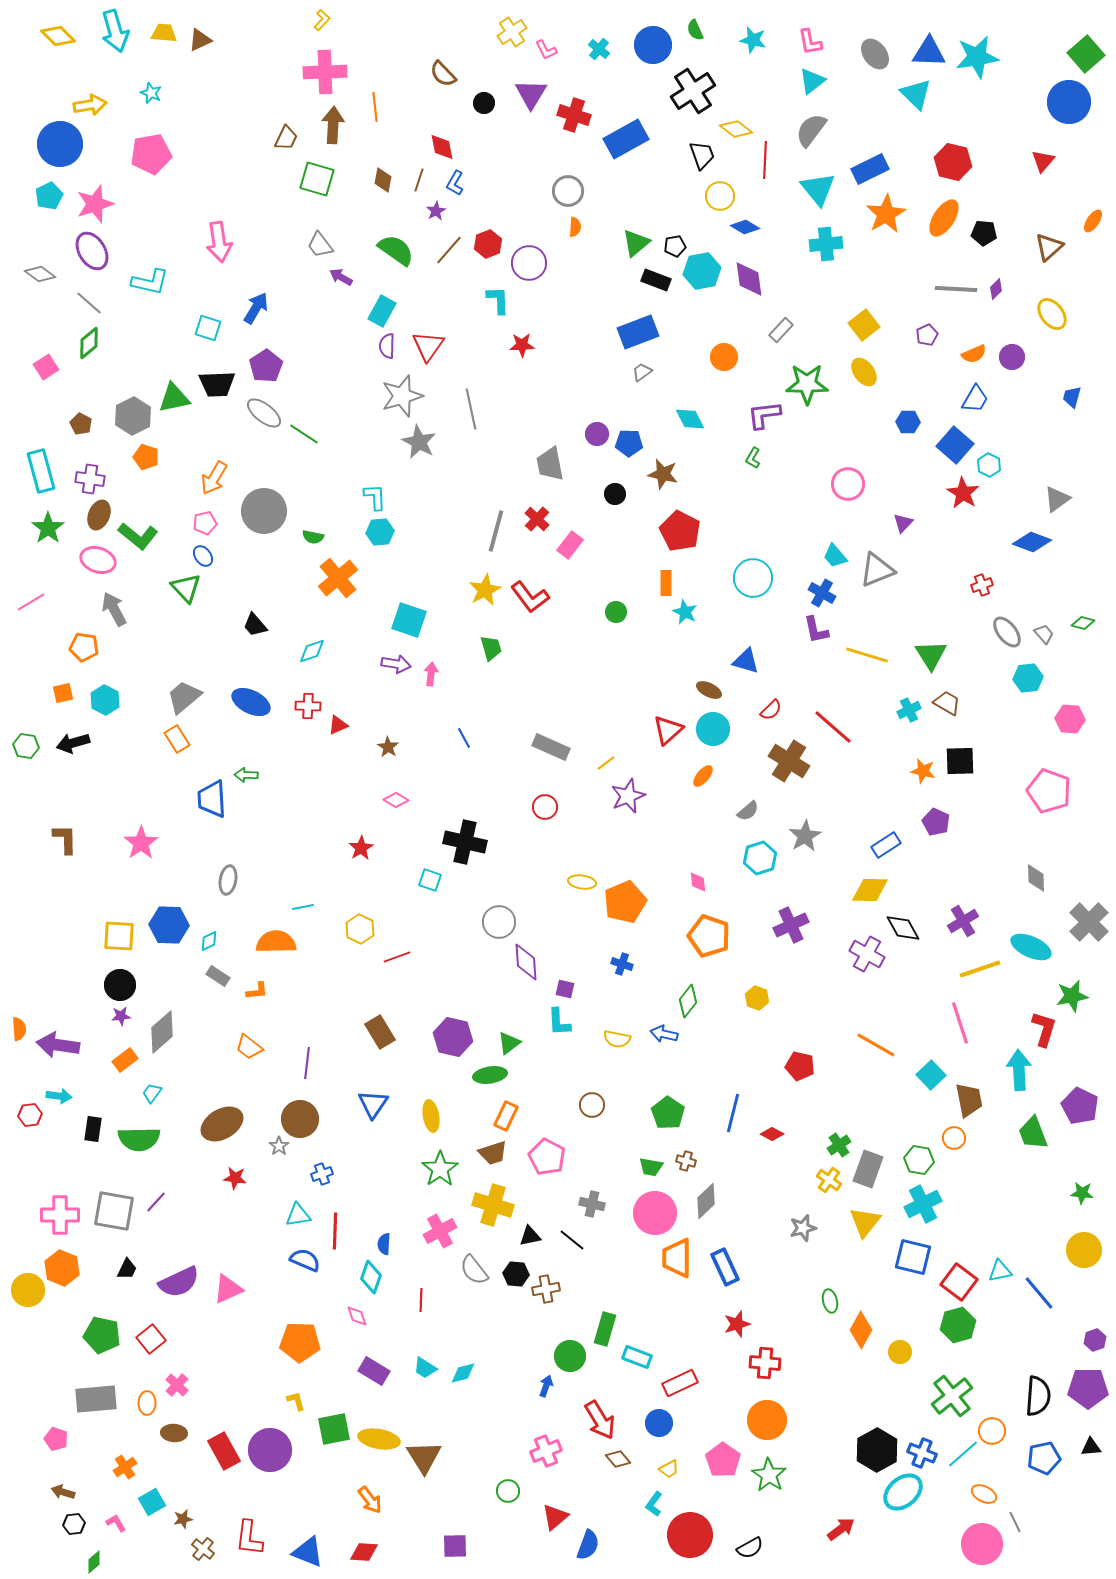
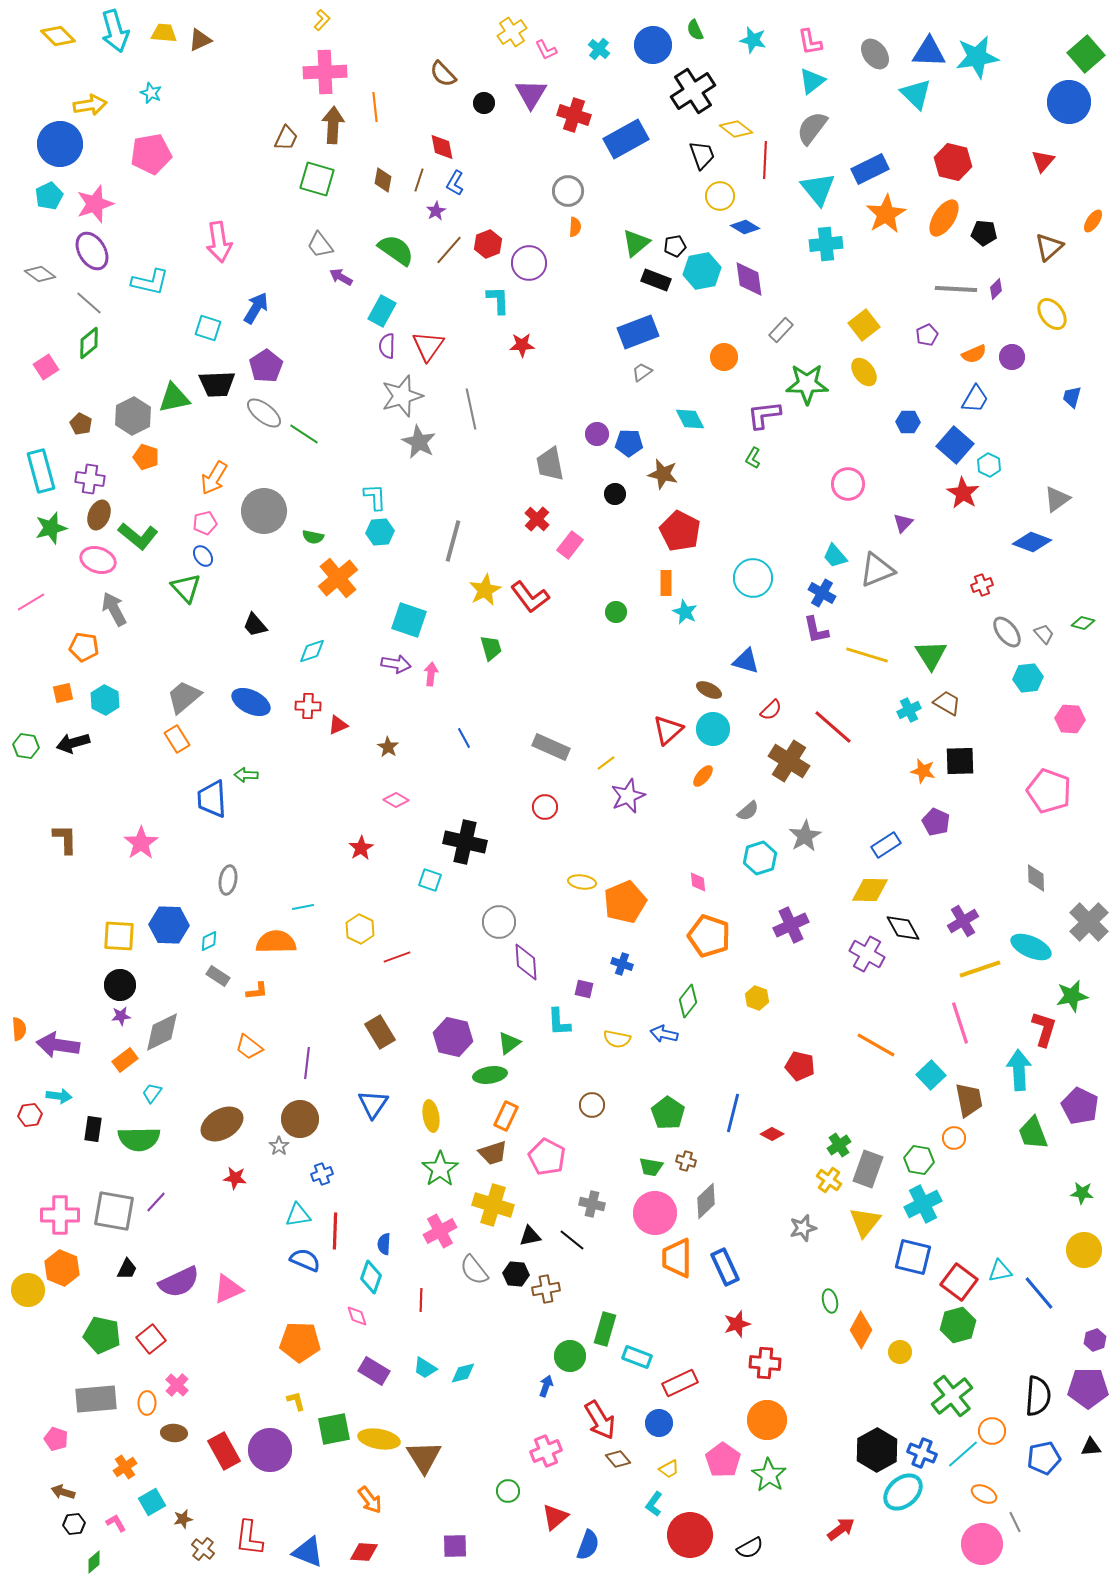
gray semicircle at (811, 130): moved 1 px right, 2 px up
green star at (48, 528): moved 3 px right; rotated 20 degrees clockwise
gray line at (496, 531): moved 43 px left, 10 px down
purple square at (565, 989): moved 19 px right
gray diamond at (162, 1032): rotated 15 degrees clockwise
